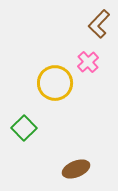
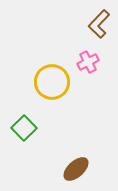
pink cross: rotated 15 degrees clockwise
yellow circle: moved 3 px left, 1 px up
brown ellipse: rotated 20 degrees counterclockwise
